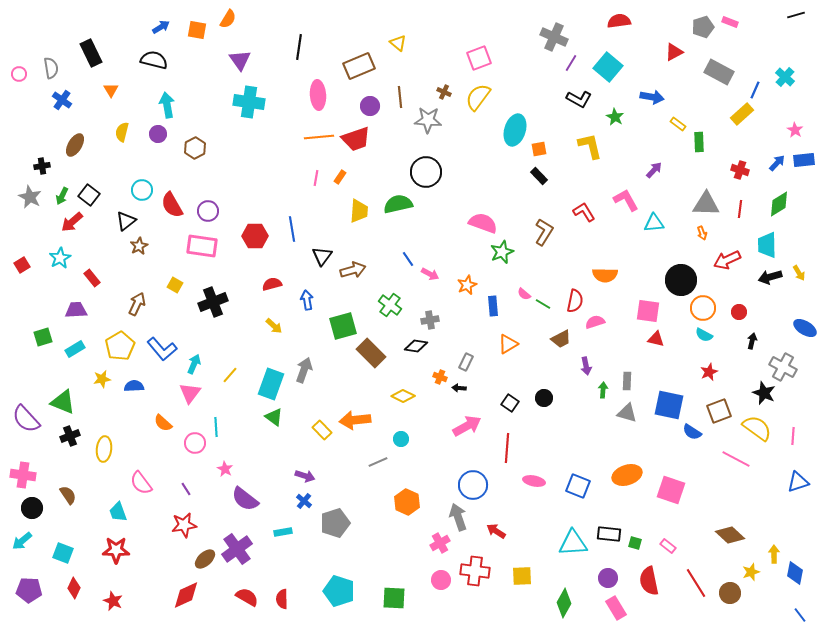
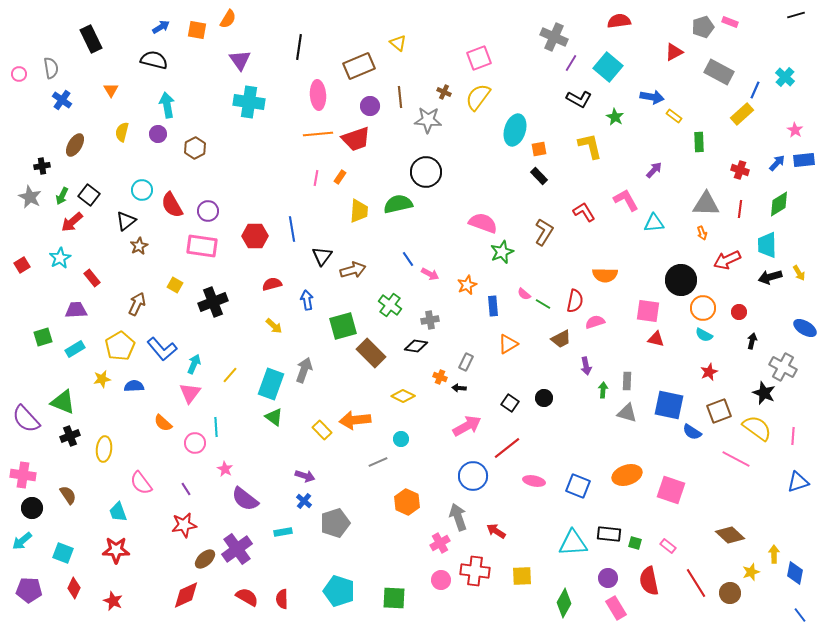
black rectangle at (91, 53): moved 14 px up
yellow rectangle at (678, 124): moved 4 px left, 8 px up
orange line at (319, 137): moved 1 px left, 3 px up
red line at (507, 448): rotated 48 degrees clockwise
blue circle at (473, 485): moved 9 px up
